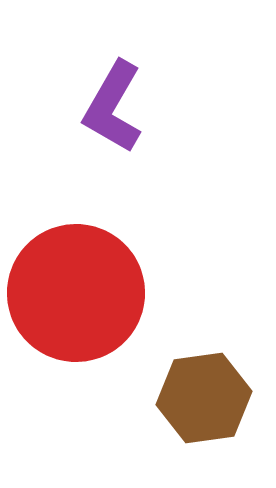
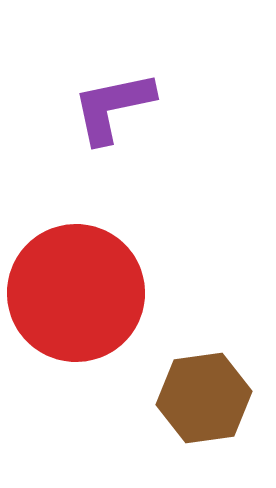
purple L-shape: rotated 48 degrees clockwise
